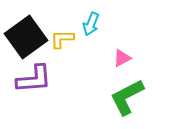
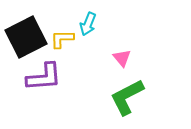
cyan arrow: moved 3 px left
black square: rotated 9 degrees clockwise
pink triangle: rotated 42 degrees counterclockwise
purple L-shape: moved 10 px right, 2 px up
